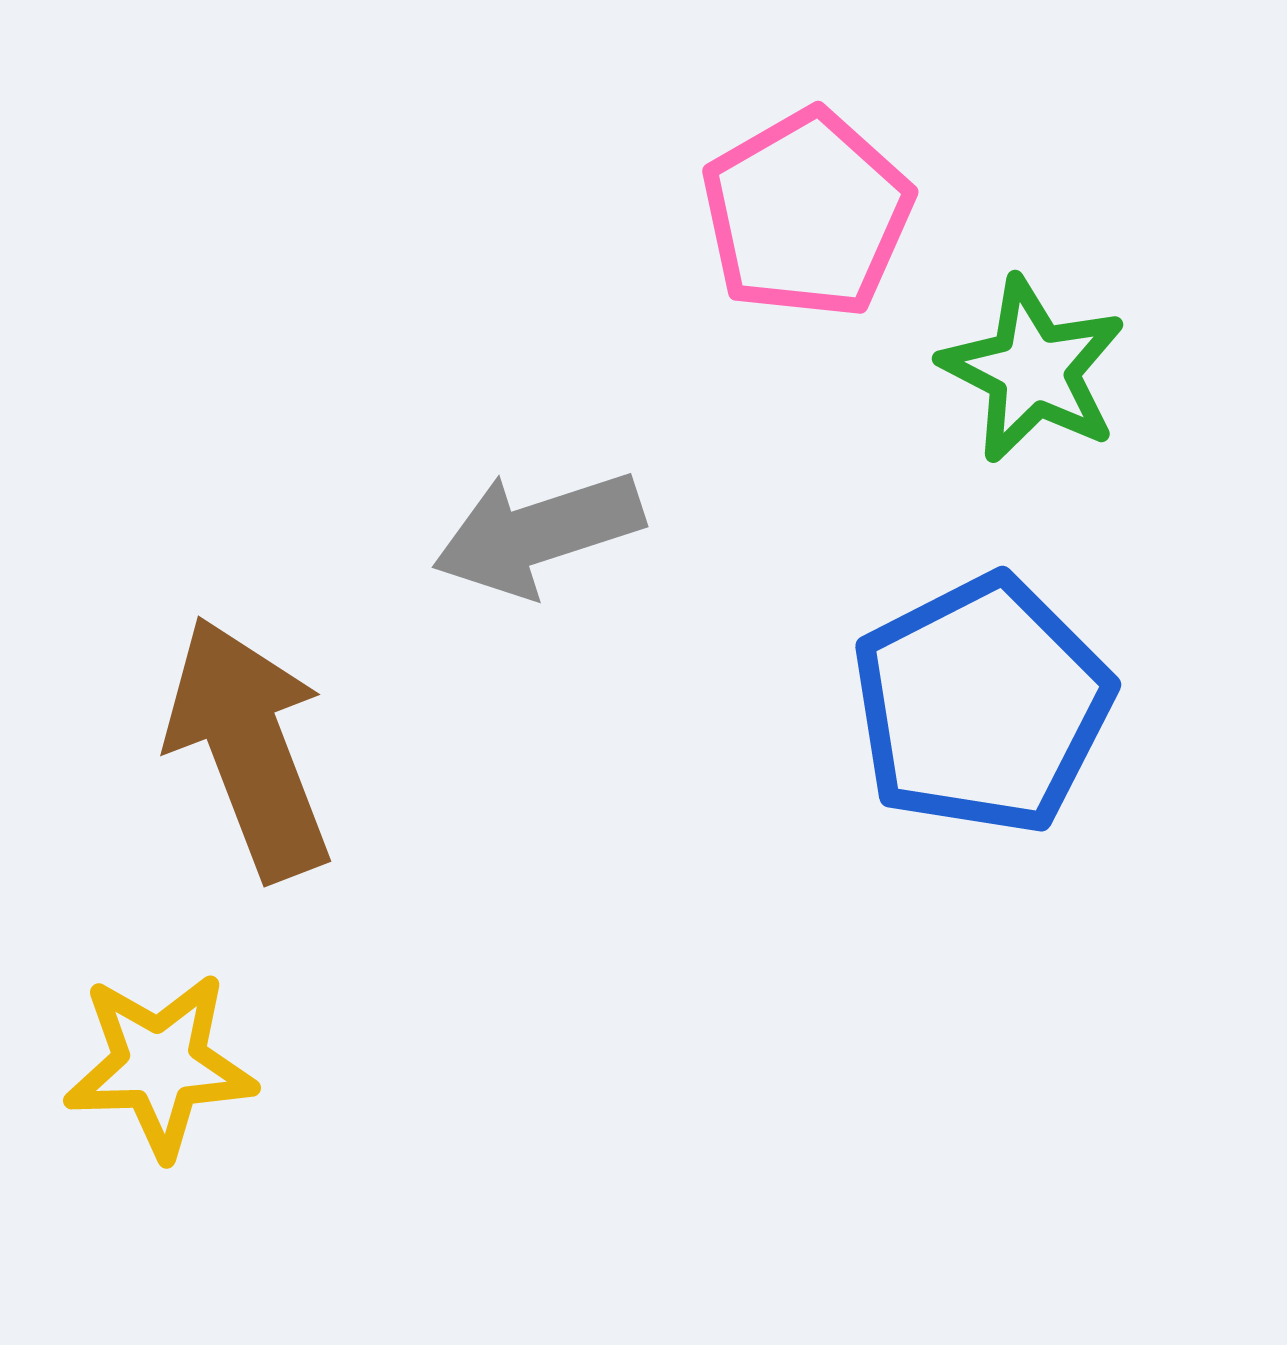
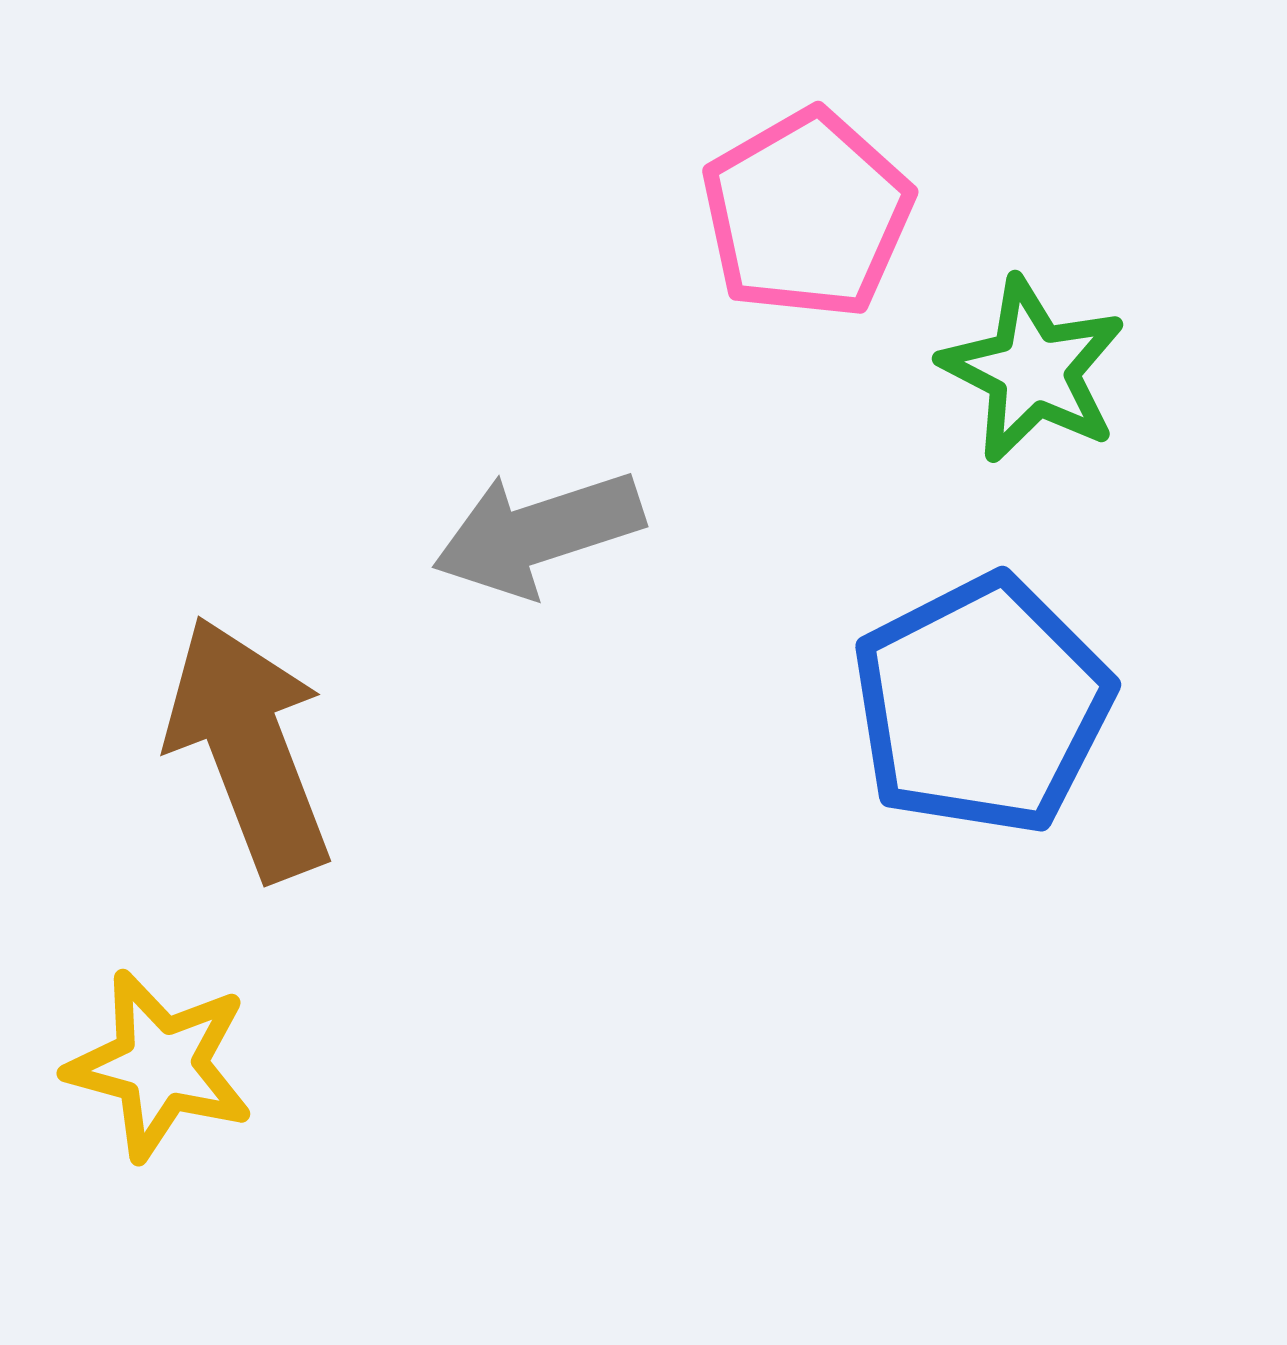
yellow star: rotated 17 degrees clockwise
